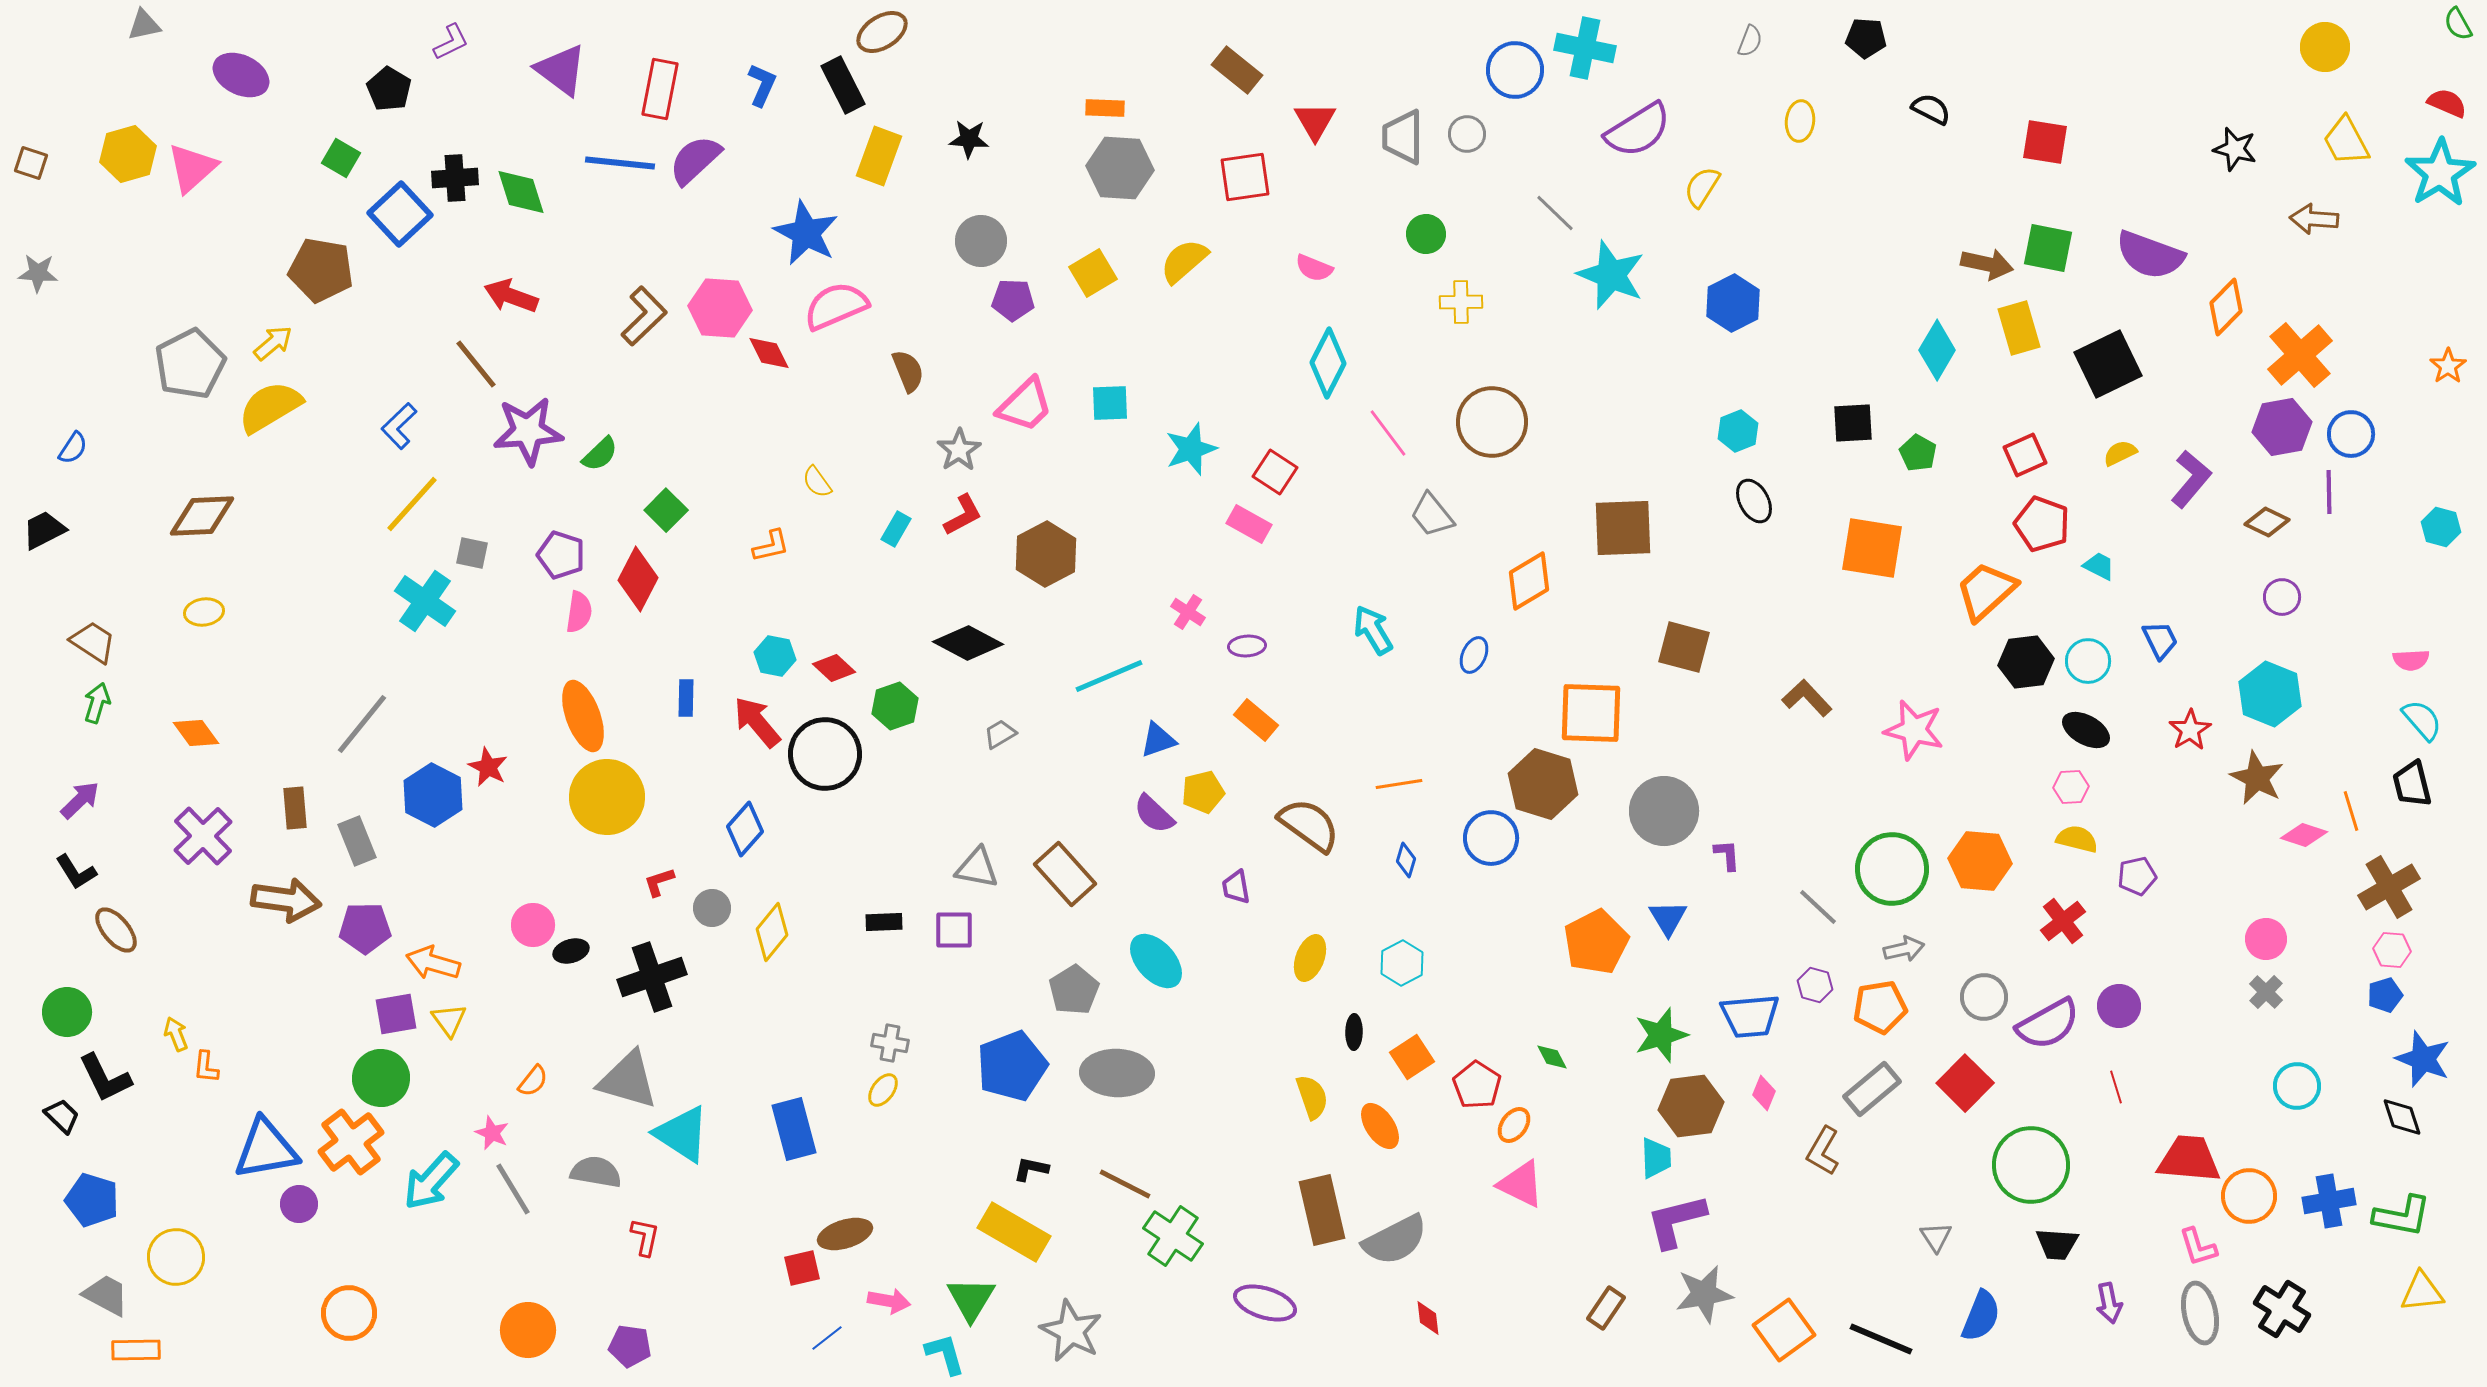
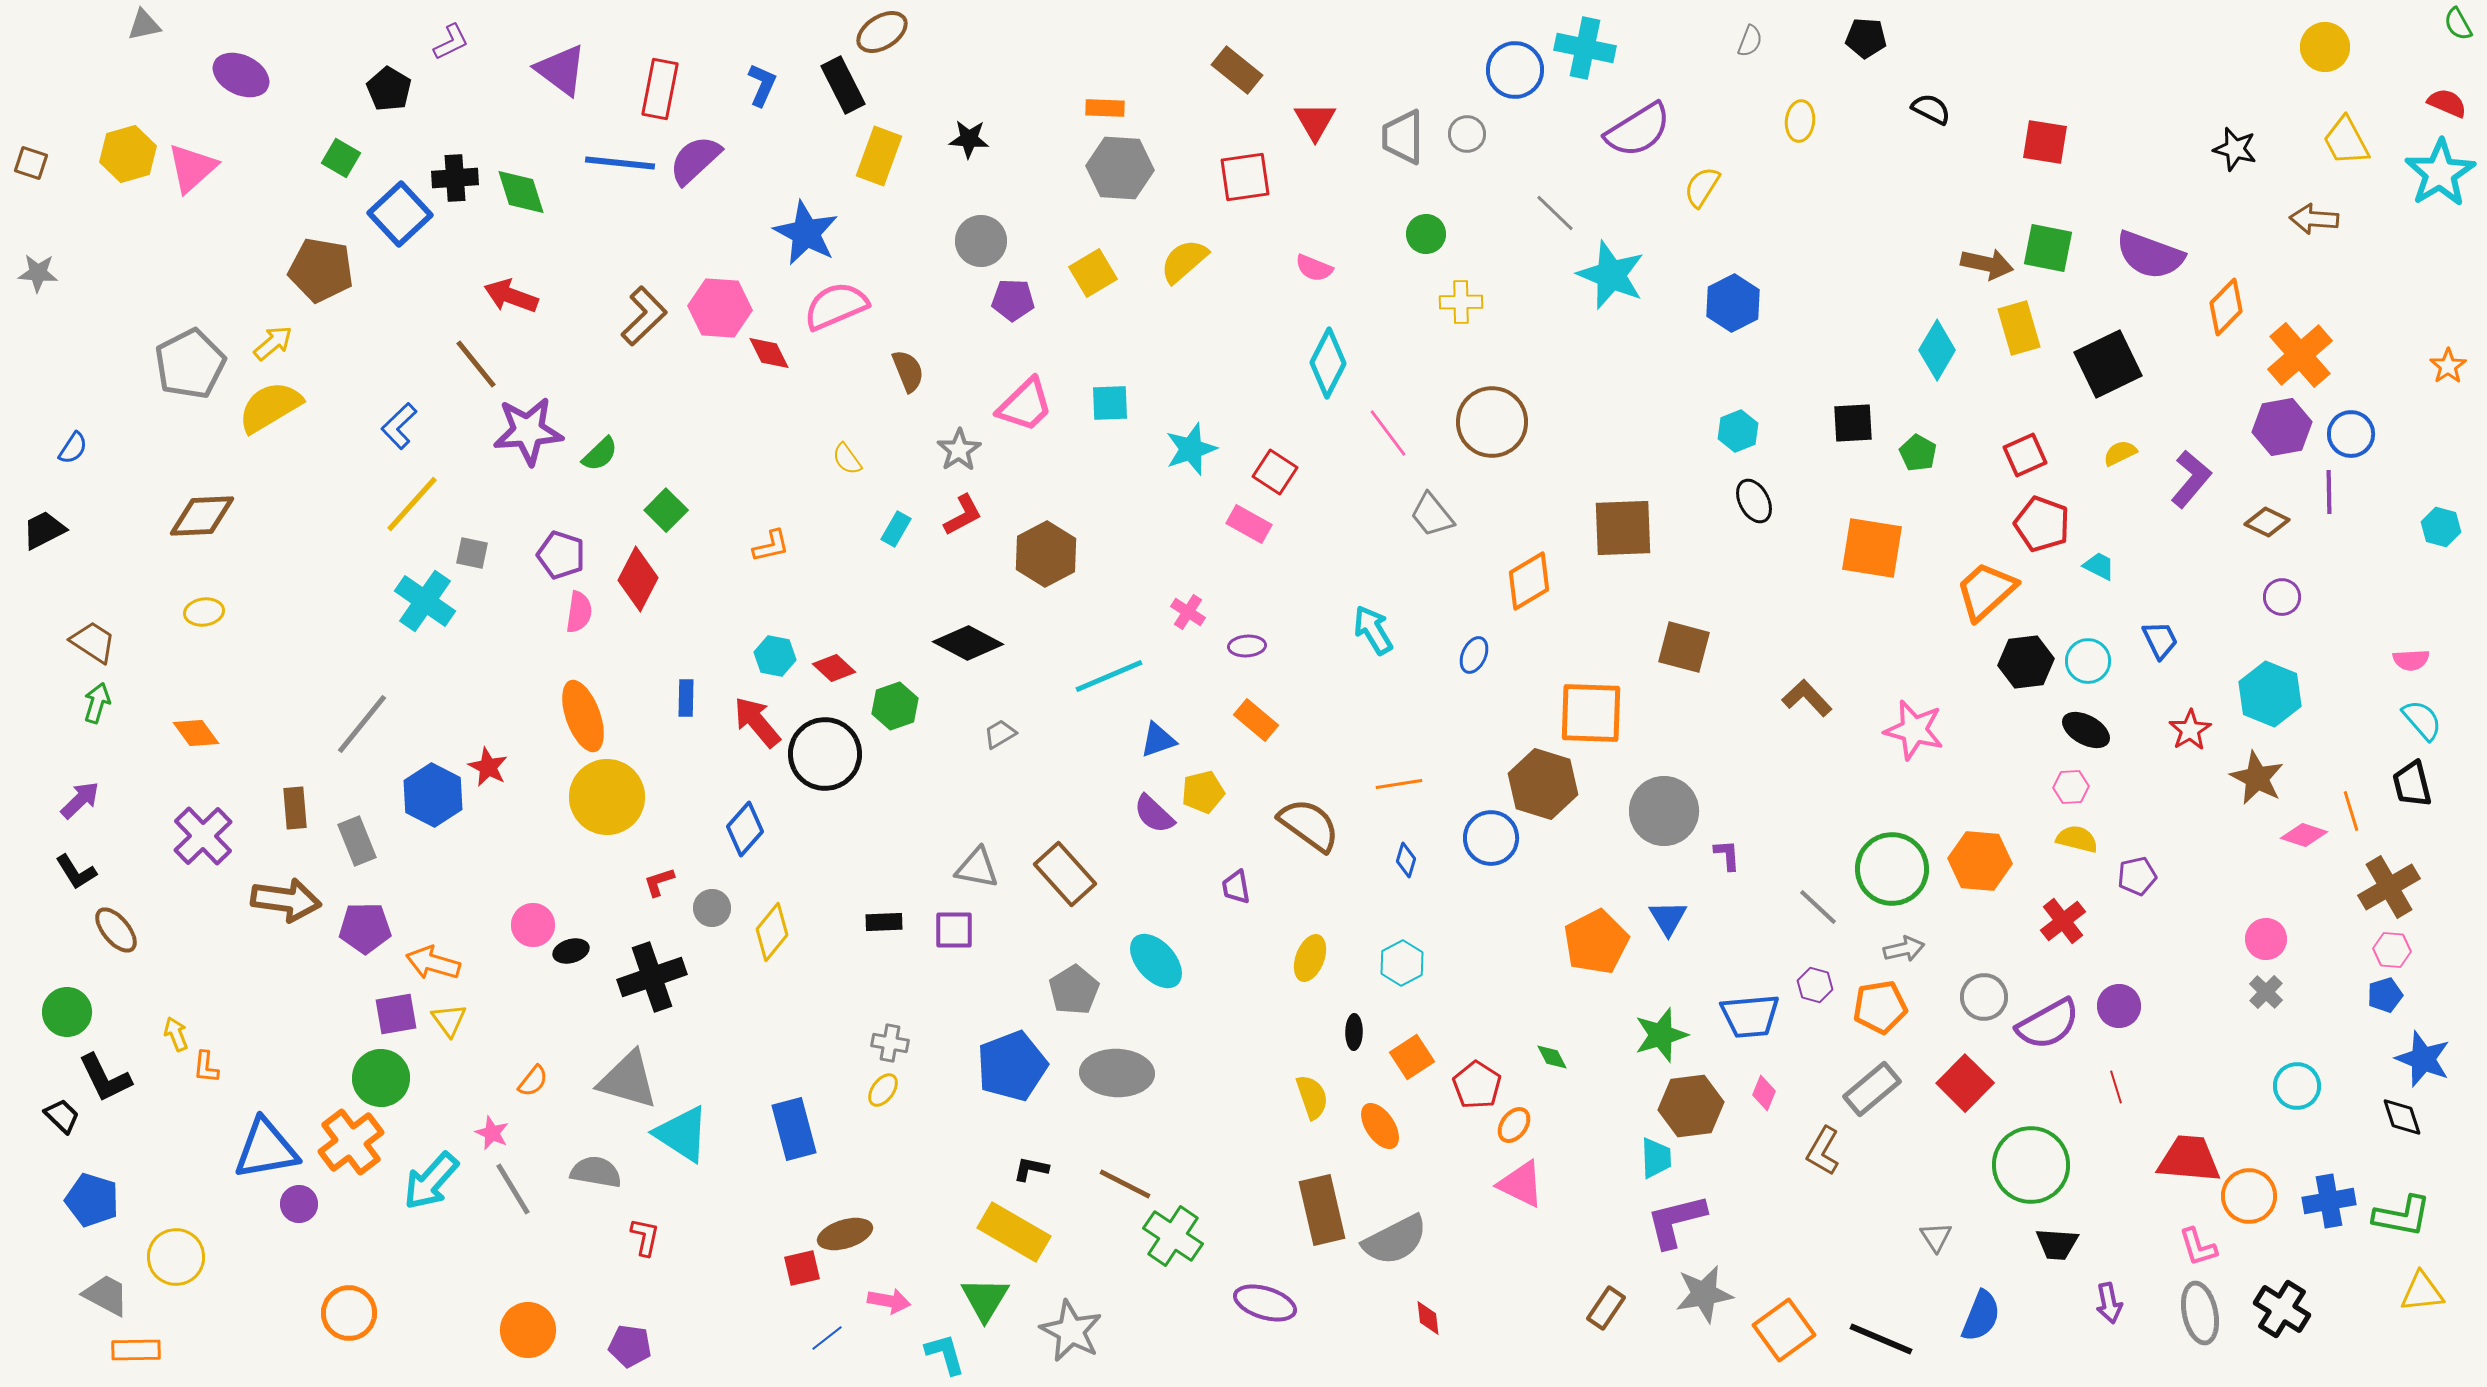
yellow semicircle at (817, 482): moved 30 px right, 23 px up
green triangle at (971, 1299): moved 14 px right
